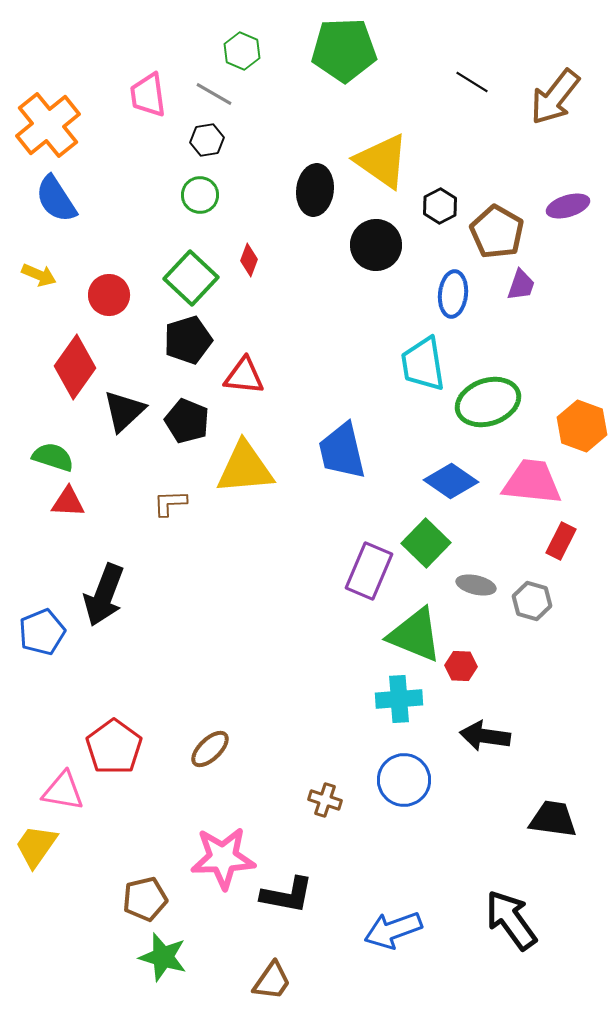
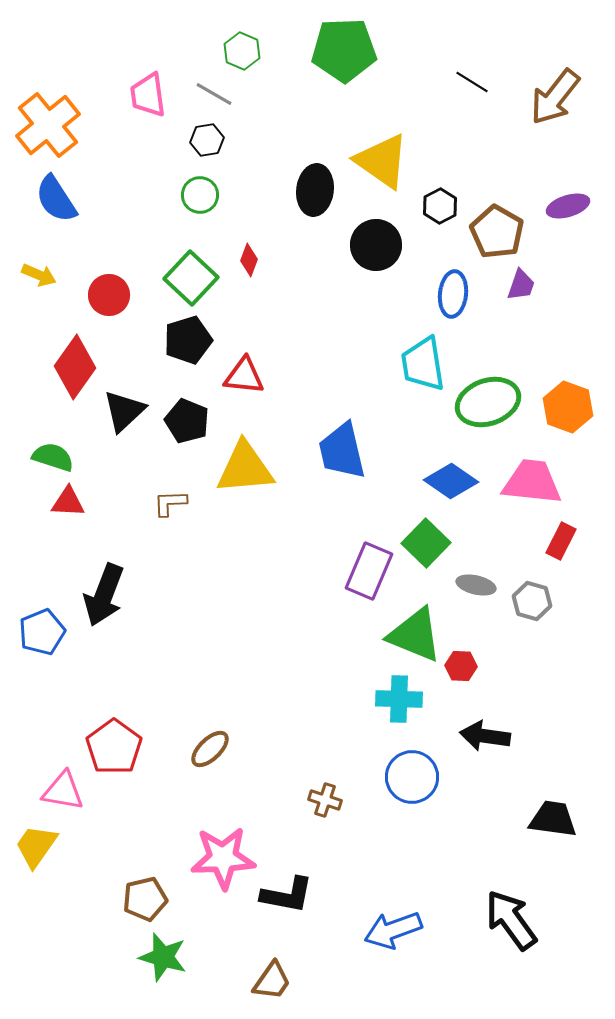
orange hexagon at (582, 426): moved 14 px left, 19 px up
cyan cross at (399, 699): rotated 6 degrees clockwise
blue circle at (404, 780): moved 8 px right, 3 px up
